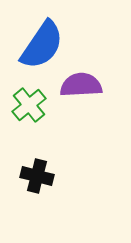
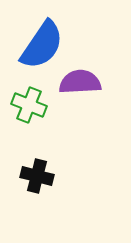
purple semicircle: moved 1 px left, 3 px up
green cross: rotated 28 degrees counterclockwise
